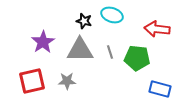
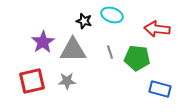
gray triangle: moved 7 px left
